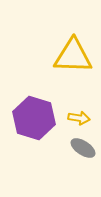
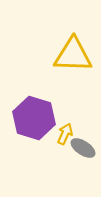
yellow triangle: moved 1 px up
yellow arrow: moved 14 px left, 16 px down; rotated 75 degrees counterclockwise
